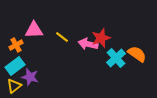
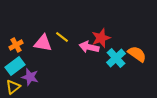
pink triangle: moved 9 px right, 13 px down; rotated 12 degrees clockwise
pink arrow: moved 1 px right, 3 px down
yellow triangle: moved 1 px left, 1 px down
